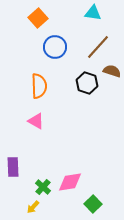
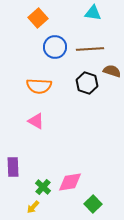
brown line: moved 8 px left, 2 px down; rotated 44 degrees clockwise
orange semicircle: rotated 95 degrees clockwise
